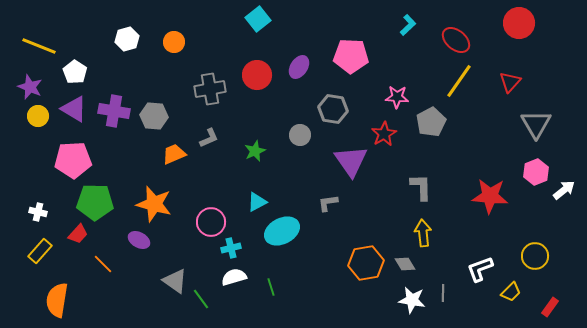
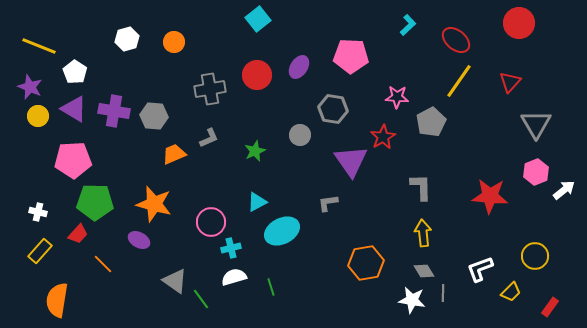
red star at (384, 134): moved 1 px left, 3 px down
gray diamond at (405, 264): moved 19 px right, 7 px down
